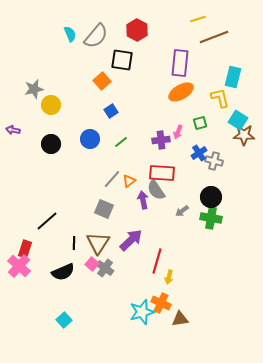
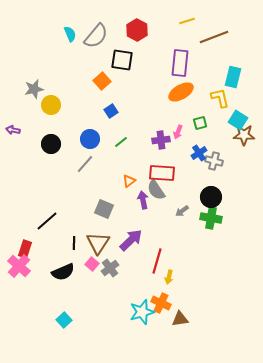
yellow line at (198, 19): moved 11 px left, 2 px down
gray line at (112, 179): moved 27 px left, 15 px up
gray cross at (105, 268): moved 5 px right; rotated 18 degrees clockwise
